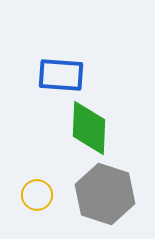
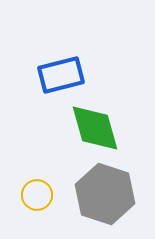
blue rectangle: rotated 18 degrees counterclockwise
green diamond: moved 6 px right; rotated 18 degrees counterclockwise
